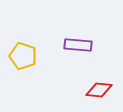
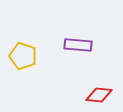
red diamond: moved 5 px down
